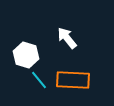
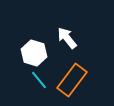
white hexagon: moved 8 px right, 2 px up
orange rectangle: moved 1 px left; rotated 56 degrees counterclockwise
